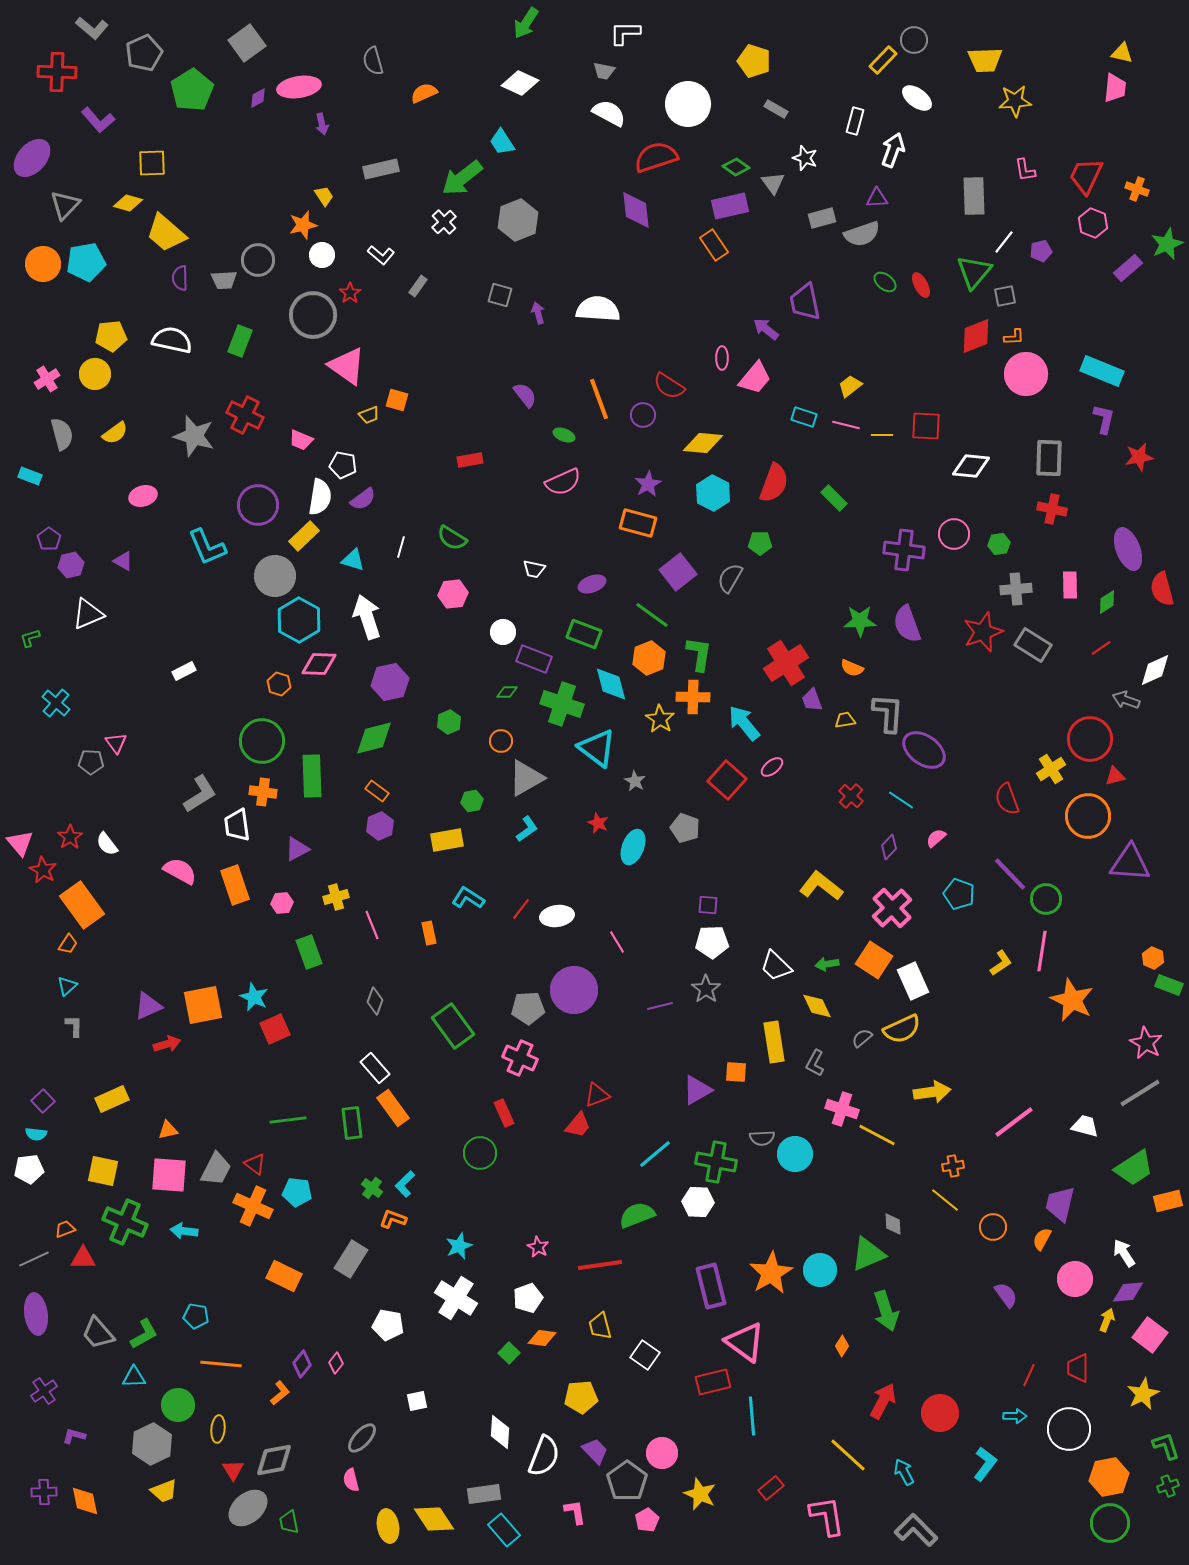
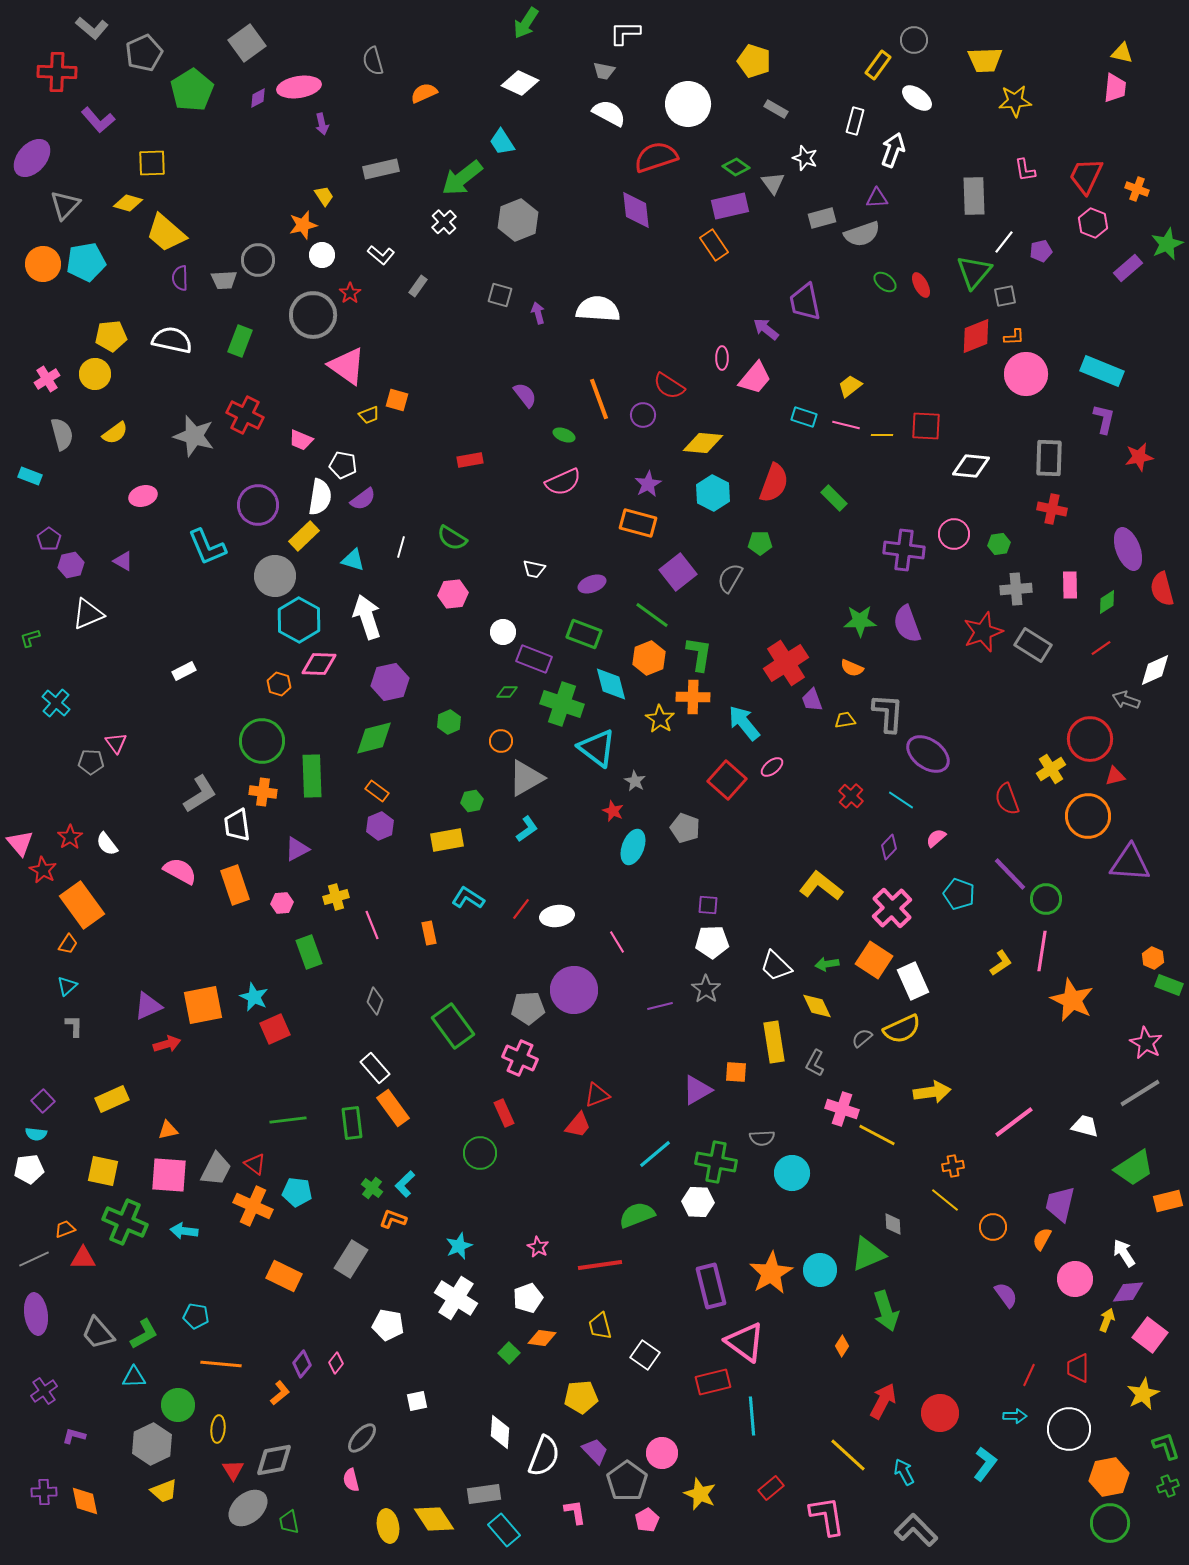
yellow rectangle at (883, 60): moved 5 px left, 5 px down; rotated 8 degrees counterclockwise
purple ellipse at (924, 750): moved 4 px right, 4 px down
red star at (598, 823): moved 15 px right, 12 px up
cyan circle at (795, 1154): moved 3 px left, 19 px down
